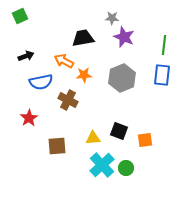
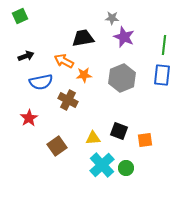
brown square: rotated 30 degrees counterclockwise
